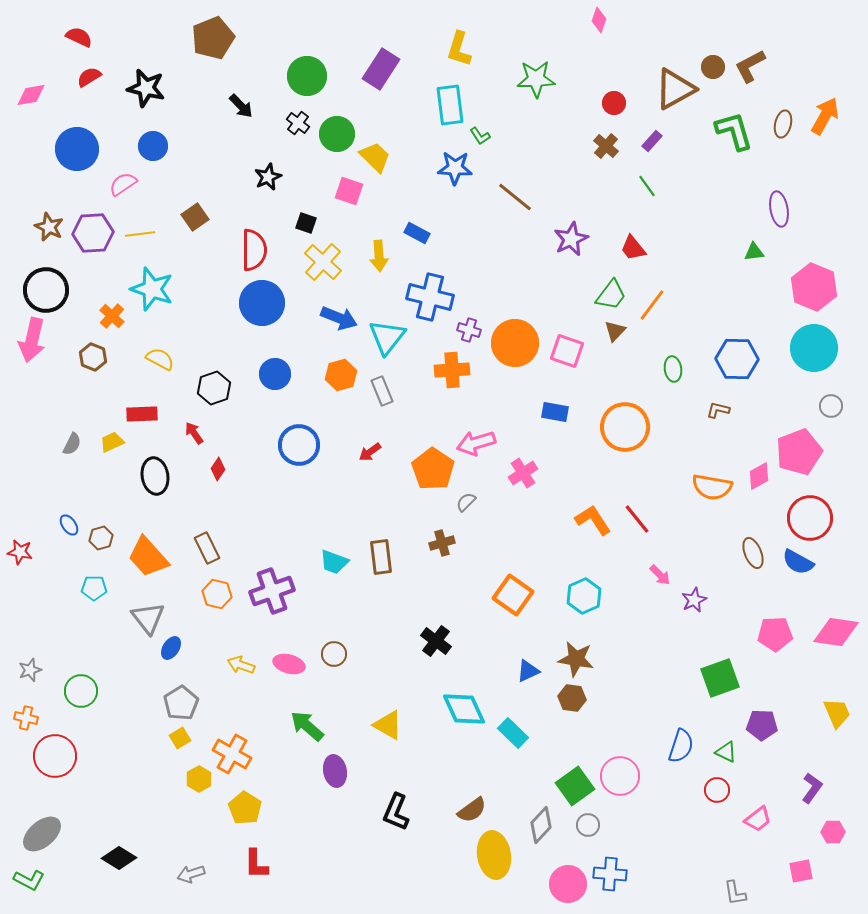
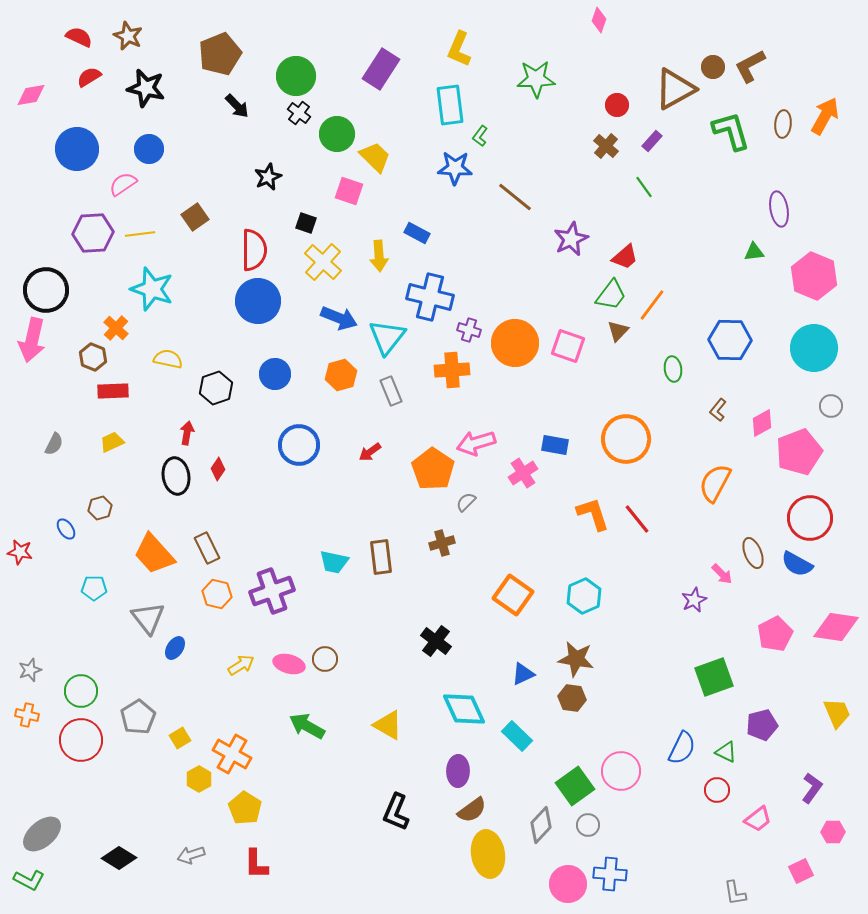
brown pentagon at (213, 38): moved 7 px right, 16 px down
yellow L-shape at (459, 49): rotated 6 degrees clockwise
green circle at (307, 76): moved 11 px left
red circle at (614, 103): moved 3 px right, 2 px down
black arrow at (241, 106): moved 4 px left
black cross at (298, 123): moved 1 px right, 10 px up
brown ellipse at (783, 124): rotated 8 degrees counterclockwise
green L-shape at (734, 131): moved 3 px left
green L-shape at (480, 136): rotated 70 degrees clockwise
blue circle at (153, 146): moved 4 px left, 3 px down
green line at (647, 186): moved 3 px left, 1 px down
brown star at (49, 227): moved 79 px right, 191 px up
red trapezoid at (633, 248): moved 8 px left, 9 px down; rotated 92 degrees counterclockwise
pink hexagon at (814, 287): moved 11 px up
blue circle at (262, 303): moved 4 px left, 2 px up
orange cross at (112, 316): moved 4 px right, 12 px down
brown triangle at (615, 331): moved 3 px right
pink square at (567, 351): moved 1 px right, 5 px up
yellow semicircle at (160, 359): moved 8 px right; rotated 16 degrees counterclockwise
blue hexagon at (737, 359): moved 7 px left, 19 px up
black hexagon at (214, 388): moved 2 px right
gray rectangle at (382, 391): moved 9 px right
brown L-shape at (718, 410): rotated 65 degrees counterclockwise
blue rectangle at (555, 412): moved 33 px down
red rectangle at (142, 414): moved 29 px left, 23 px up
orange circle at (625, 427): moved 1 px right, 12 px down
red arrow at (194, 433): moved 7 px left; rotated 45 degrees clockwise
gray semicircle at (72, 444): moved 18 px left
black ellipse at (155, 476): moved 21 px right
pink diamond at (759, 476): moved 3 px right, 53 px up
orange semicircle at (712, 487): moved 3 px right, 4 px up; rotated 108 degrees clockwise
orange L-shape at (593, 520): moved 6 px up; rotated 15 degrees clockwise
blue ellipse at (69, 525): moved 3 px left, 4 px down
brown hexagon at (101, 538): moved 1 px left, 30 px up
orange trapezoid at (148, 557): moved 6 px right, 3 px up
cyan trapezoid at (334, 562): rotated 8 degrees counterclockwise
blue semicircle at (798, 562): moved 1 px left, 2 px down
pink arrow at (660, 575): moved 62 px right, 1 px up
pink diamond at (836, 632): moved 5 px up
pink pentagon at (775, 634): rotated 24 degrees counterclockwise
blue ellipse at (171, 648): moved 4 px right
brown circle at (334, 654): moved 9 px left, 5 px down
yellow arrow at (241, 665): rotated 128 degrees clockwise
blue triangle at (528, 671): moved 5 px left, 3 px down
green square at (720, 678): moved 6 px left, 1 px up
gray pentagon at (181, 703): moved 43 px left, 14 px down
orange cross at (26, 718): moved 1 px right, 3 px up
purple pentagon at (762, 725): rotated 16 degrees counterclockwise
green arrow at (307, 726): rotated 12 degrees counterclockwise
cyan rectangle at (513, 733): moved 4 px right, 3 px down
blue semicircle at (681, 746): moved 1 px right, 2 px down; rotated 8 degrees clockwise
red circle at (55, 756): moved 26 px right, 16 px up
purple ellipse at (335, 771): moved 123 px right; rotated 12 degrees clockwise
pink circle at (620, 776): moved 1 px right, 5 px up
yellow ellipse at (494, 855): moved 6 px left, 1 px up
pink square at (801, 871): rotated 15 degrees counterclockwise
gray arrow at (191, 874): moved 19 px up
